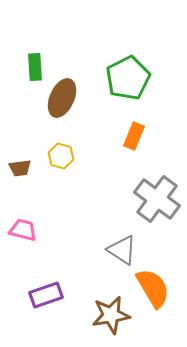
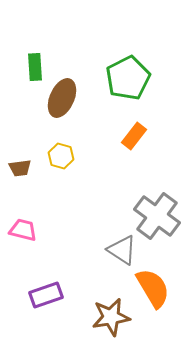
orange rectangle: rotated 16 degrees clockwise
gray cross: moved 17 px down
brown star: moved 2 px down
